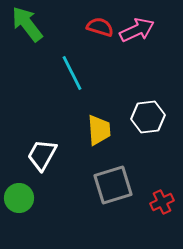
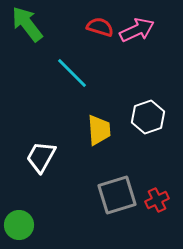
cyan line: rotated 18 degrees counterclockwise
white hexagon: rotated 12 degrees counterclockwise
white trapezoid: moved 1 px left, 2 px down
gray square: moved 4 px right, 10 px down
green circle: moved 27 px down
red cross: moved 5 px left, 2 px up
